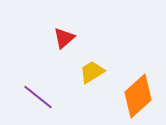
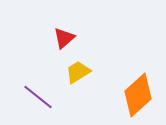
yellow trapezoid: moved 14 px left
orange diamond: moved 1 px up
